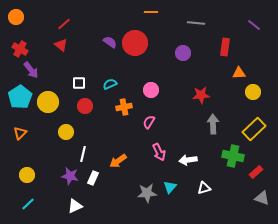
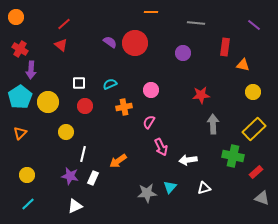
purple arrow at (31, 70): rotated 42 degrees clockwise
orange triangle at (239, 73): moved 4 px right, 8 px up; rotated 16 degrees clockwise
pink arrow at (159, 152): moved 2 px right, 5 px up
